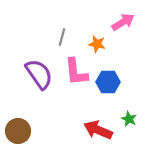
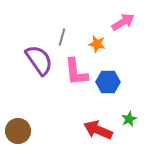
purple semicircle: moved 14 px up
green star: rotated 21 degrees clockwise
